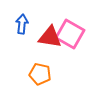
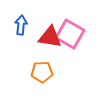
blue arrow: moved 1 px left, 1 px down
orange pentagon: moved 2 px right, 2 px up; rotated 15 degrees counterclockwise
